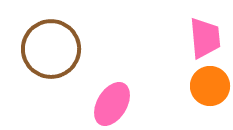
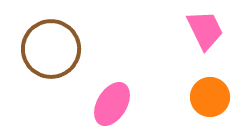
pink trapezoid: moved 8 px up; rotated 21 degrees counterclockwise
orange circle: moved 11 px down
